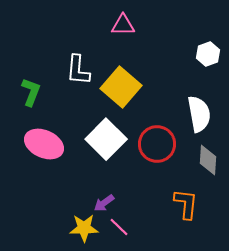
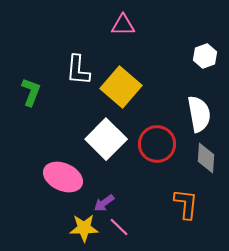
white hexagon: moved 3 px left, 2 px down
pink ellipse: moved 19 px right, 33 px down
gray diamond: moved 2 px left, 2 px up
